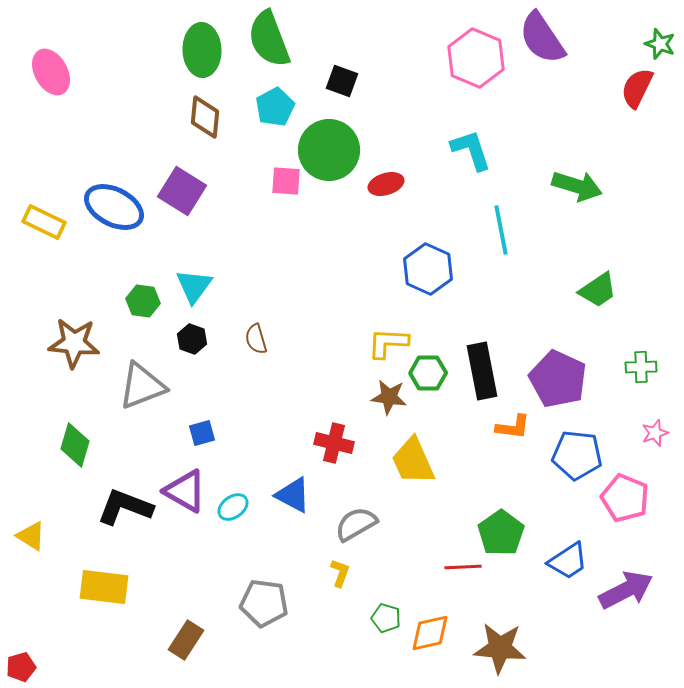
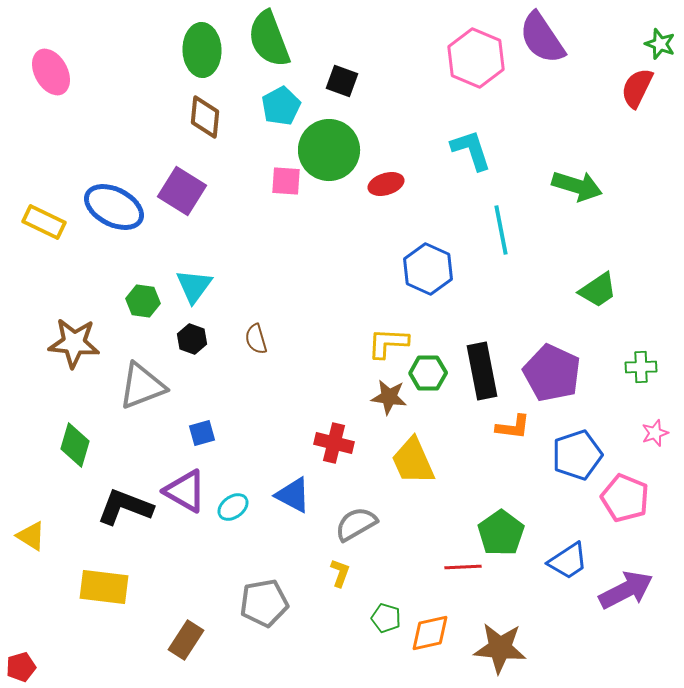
cyan pentagon at (275, 107): moved 6 px right, 1 px up
purple pentagon at (558, 379): moved 6 px left, 6 px up
blue pentagon at (577, 455): rotated 24 degrees counterclockwise
gray pentagon at (264, 603): rotated 18 degrees counterclockwise
